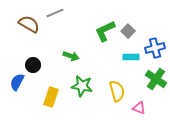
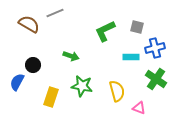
gray square: moved 9 px right, 4 px up; rotated 32 degrees counterclockwise
